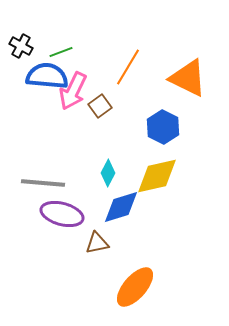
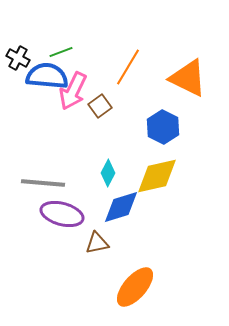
black cross: moved 3 px left, 12 px down
